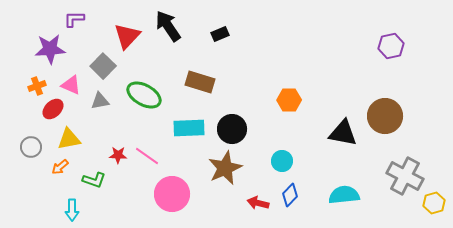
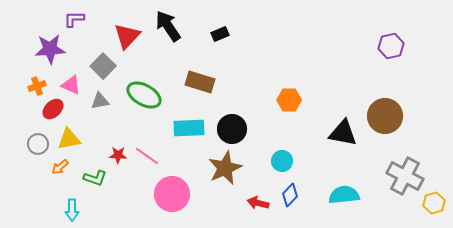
gray circle: moved 7 px right, 3 px up
green L-shape: moved 1 px right, 2 px up
